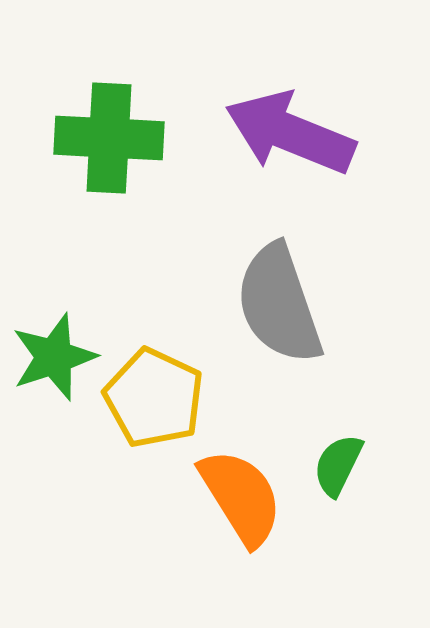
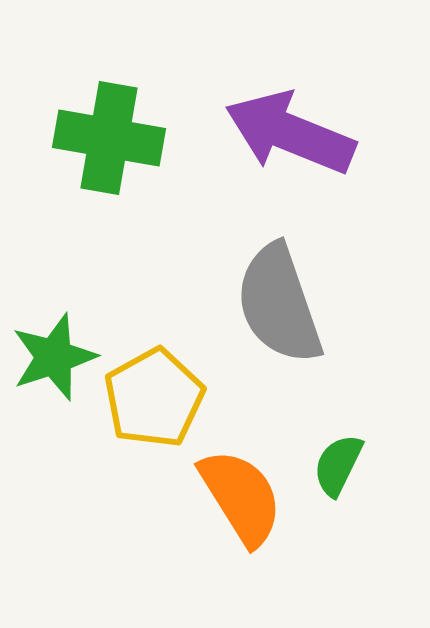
green cross: rotated 7 degrees clockwise
yellow pentagon: rotated 18 degrees clockwise
